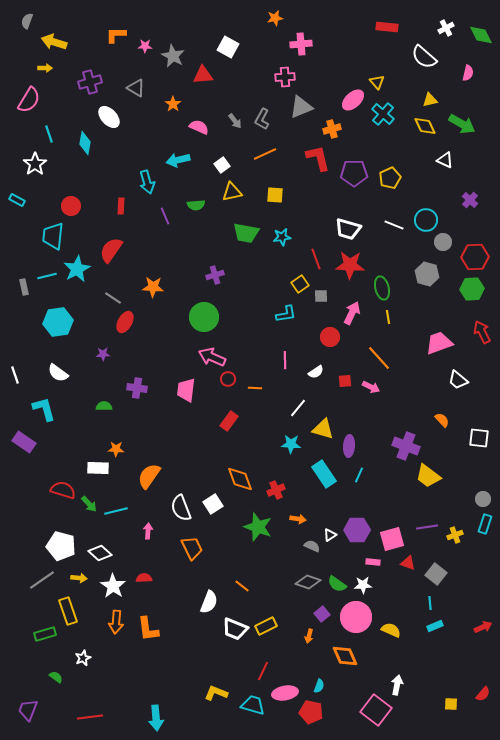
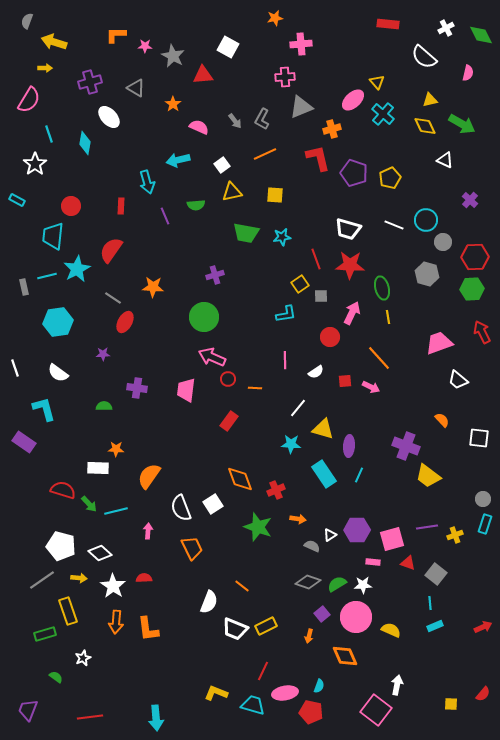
red rectangle at (387, 27): moved 1 px right, 3 px up
purple pentagon at (354, 173): rotated 20 degrees clockwise
white line at (15, 375): moved 7 px up
green semicircle at (337, 584): rotated 114 degrees clockwise
